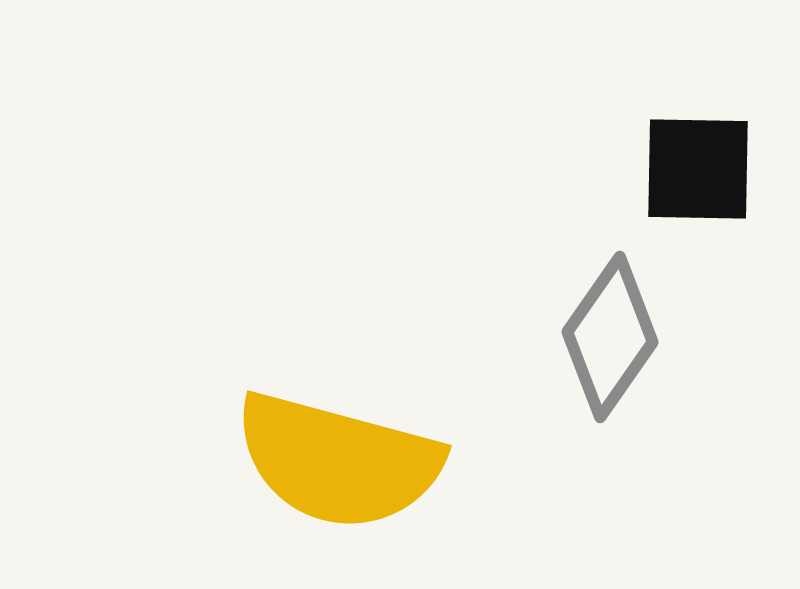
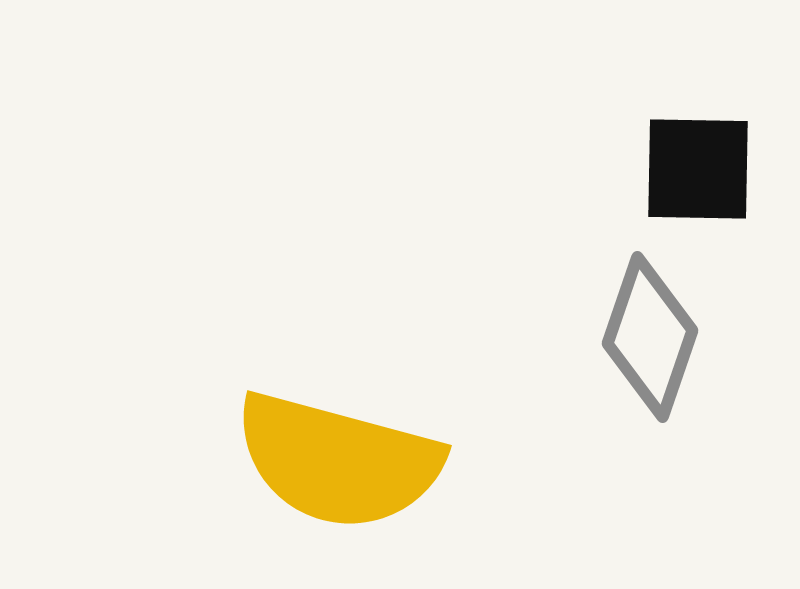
gray diamond: moved 40 px right; rotated 16 degrees counterclockwise
